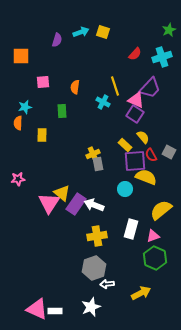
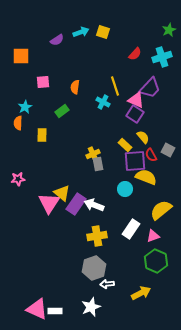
purple semicircle at (57, 40): rotated 40 degrees clockwise
cyan star at (25, 107): rotated 16 degrees counterclockwise
green rectangle at (62, 111): rotated 56 degrees clockwise
gray square at (169, 152): moved 1 px left, 2 px up
white rectangle at (131, 229): rotated 18 degrees clockwise
green hexagon at (155, 258): moved 1 px right, 3 px down
